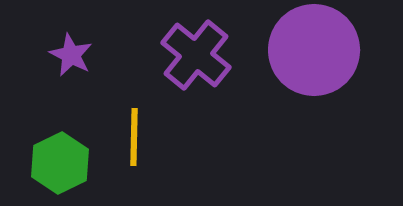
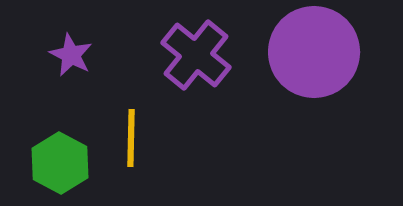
purple circle: moved 2 px down
yellow line: moved 3 px left, 1 px down
green hexagon: rotated 6 degrees counterclockwise
